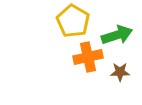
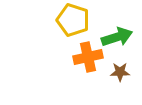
yellow pentagon: moved 1 px up; rotated 12 degrees counterclockwise
green arrow: moved 2 px down
